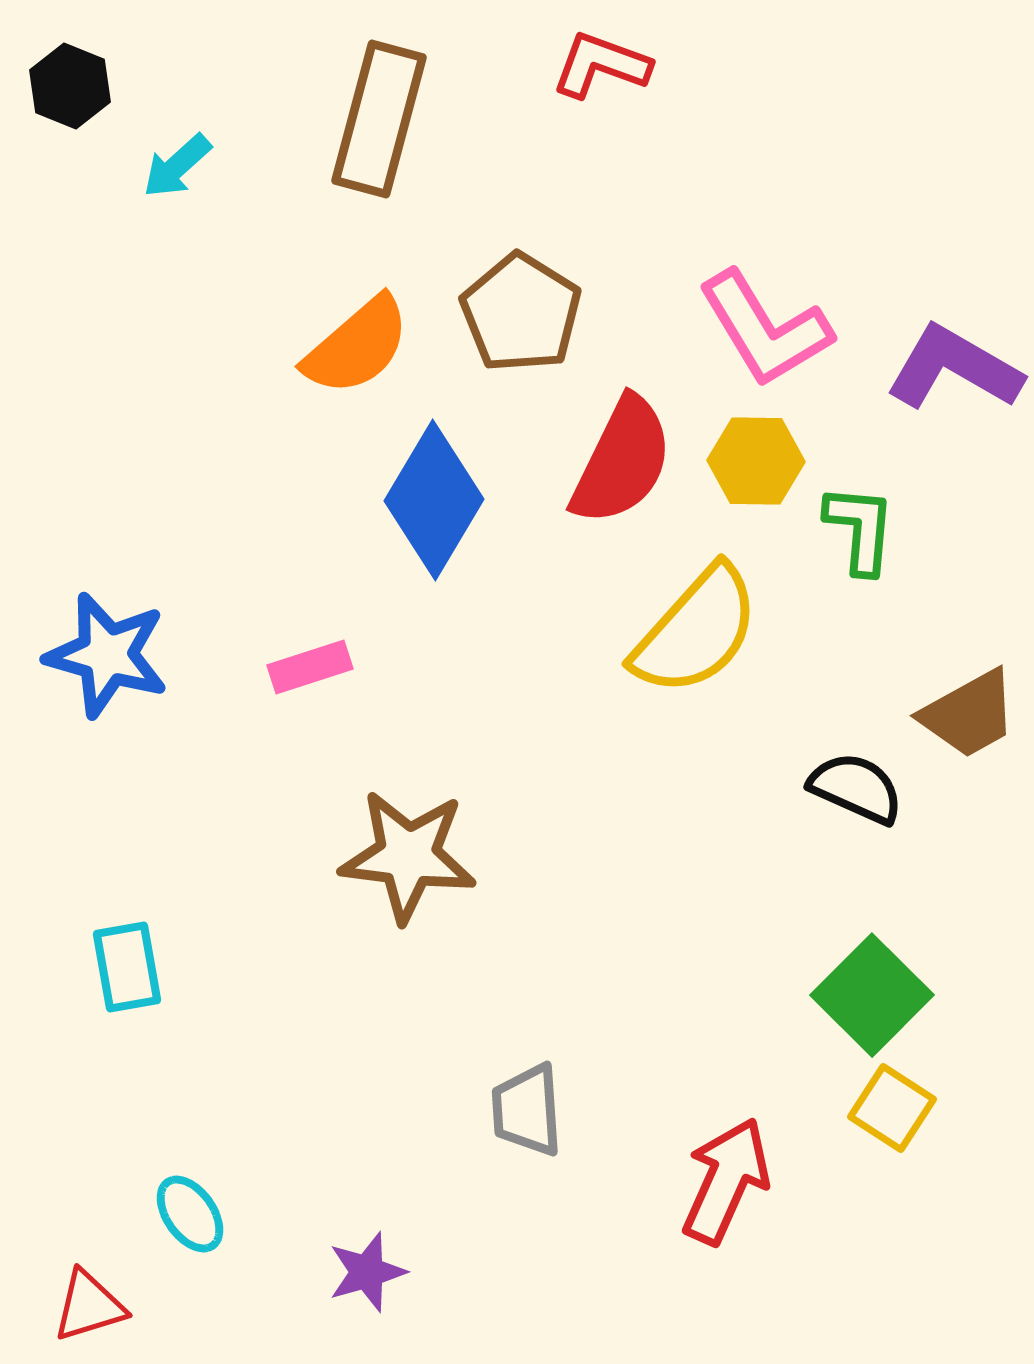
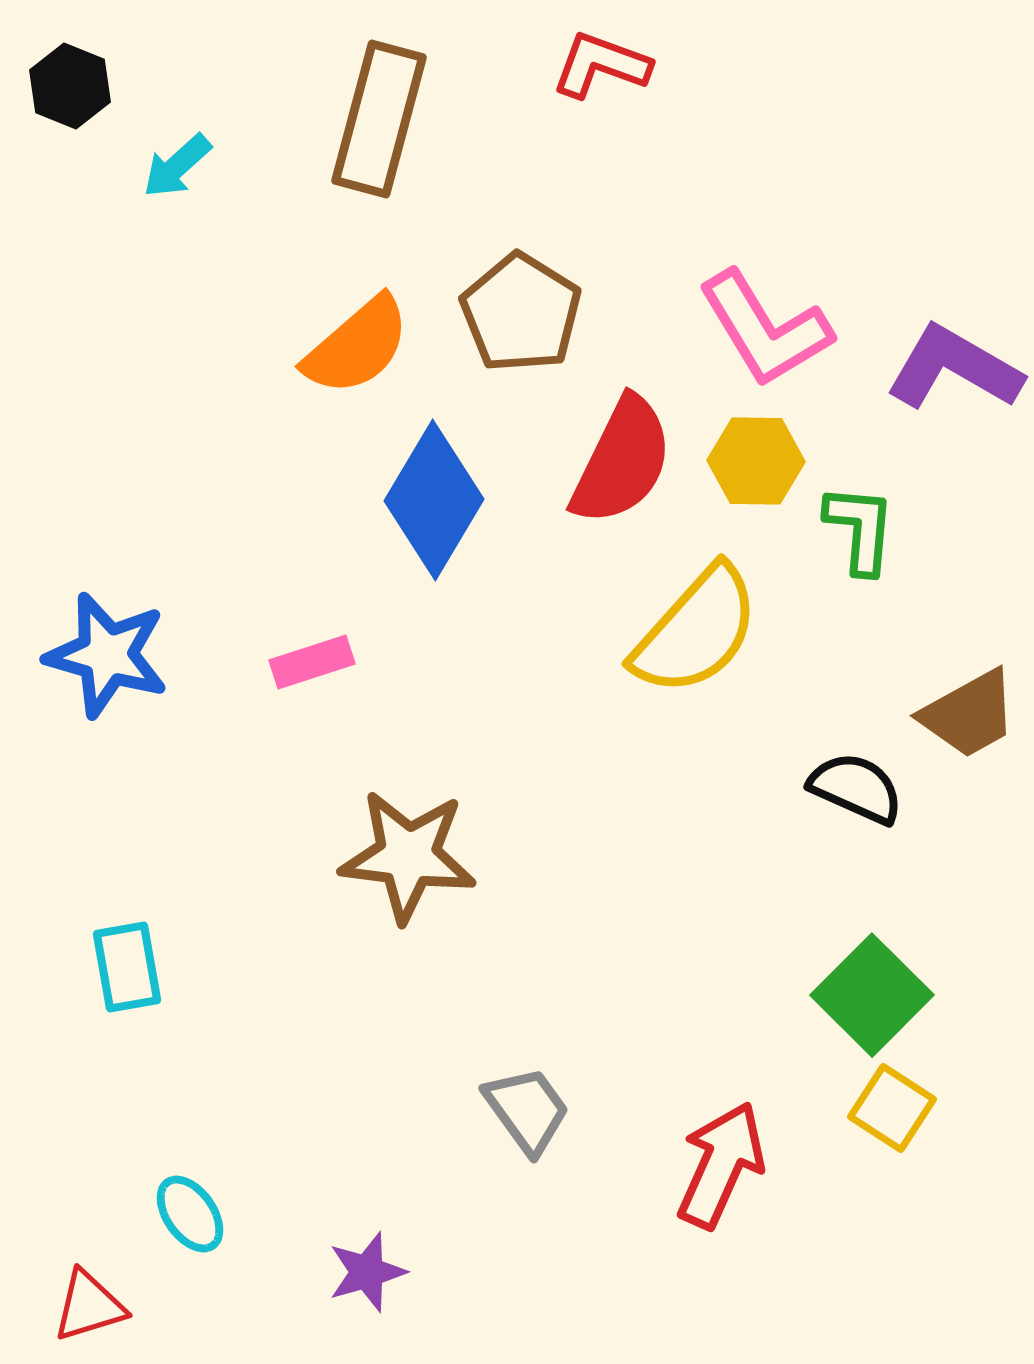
pink rectangle: moved 2 px right, 5 px up
gray trapezoid: rotated 148 degrees clockwise
red arrow: moved 5 px left, 16 px up
